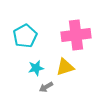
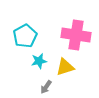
pink cross: rotated 16 degrees clockwise
cyan star: moved 3 px right, 7 px up
gray arrow: rotated 24 degrees counterclockwise
